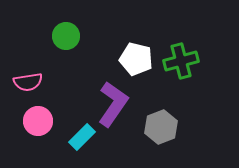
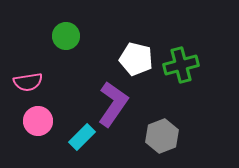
green cross: moved 4 px down
gray hexagon: moved 1 px right, 9 px down
